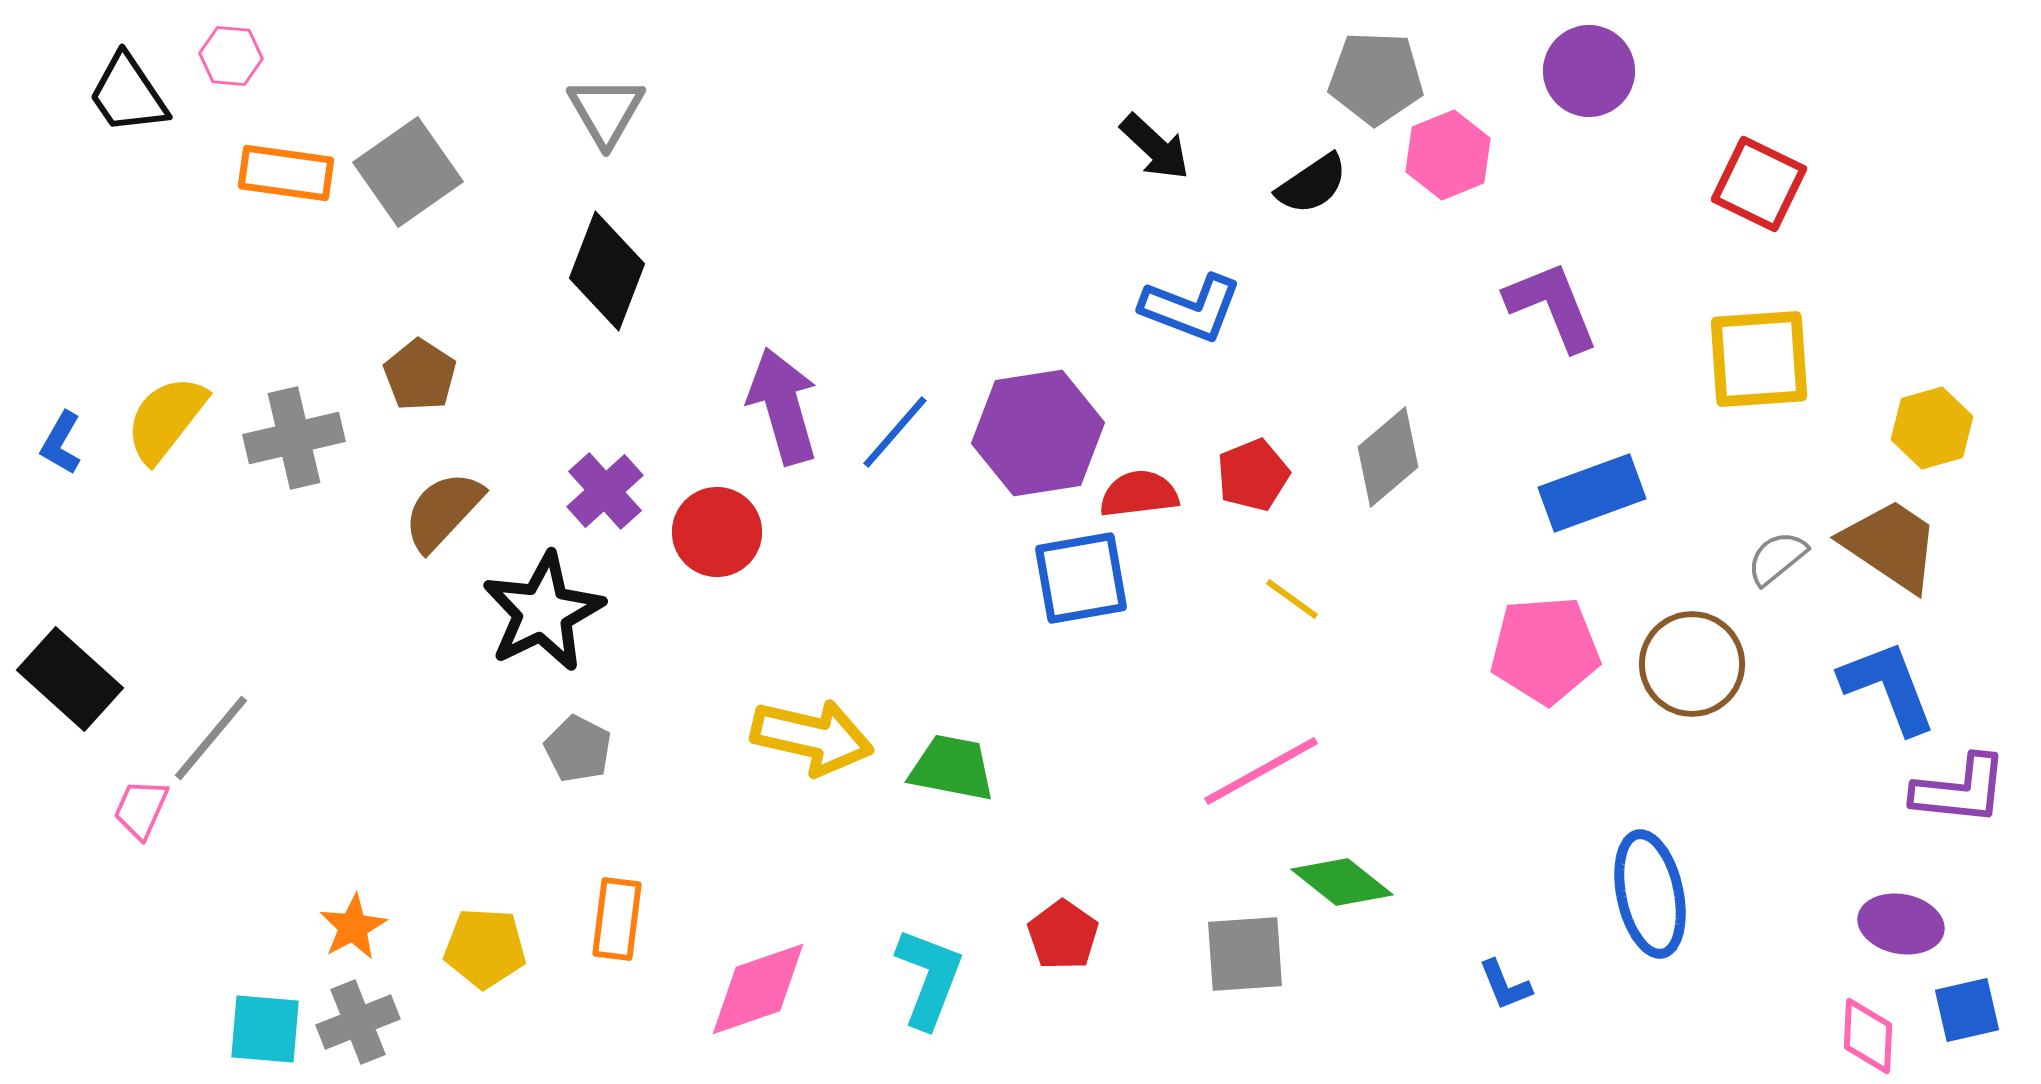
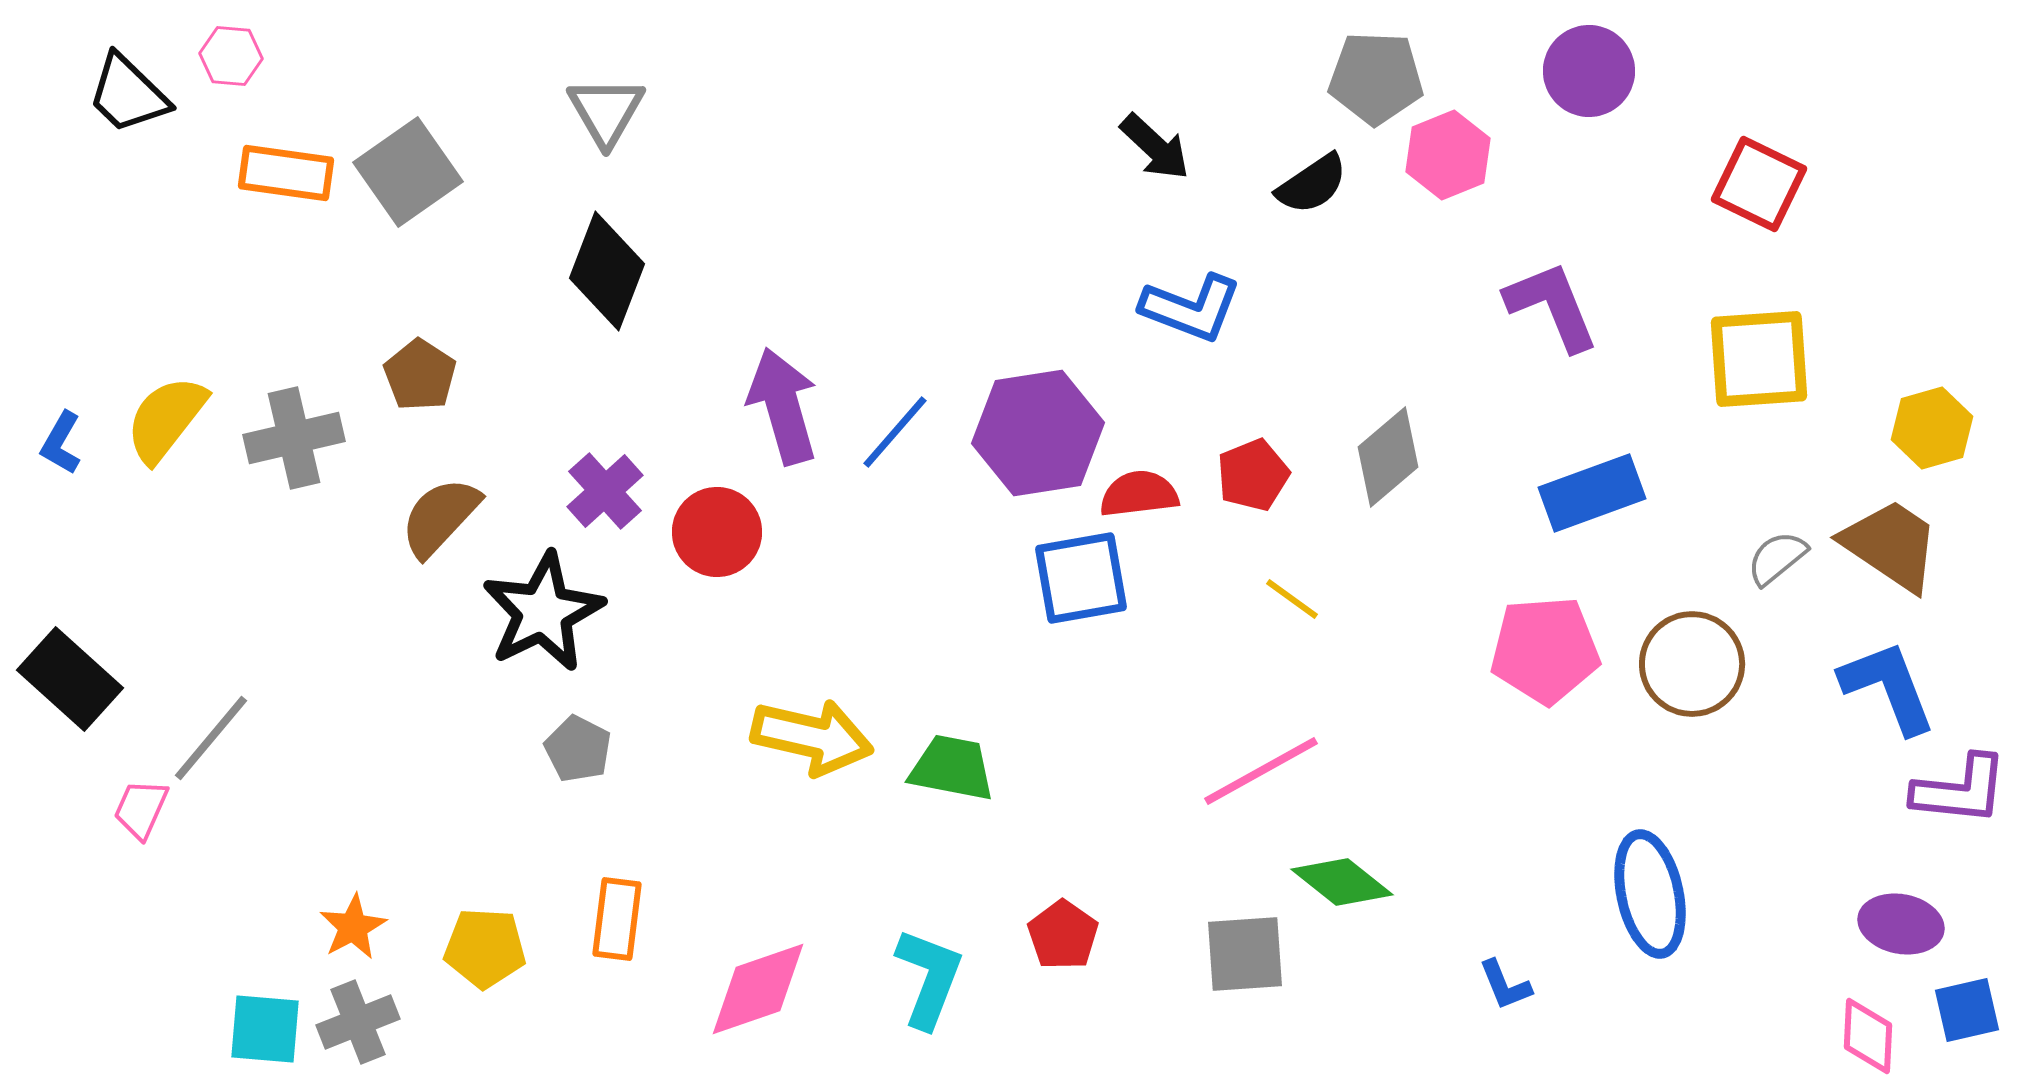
black trapezoid at (128, 94): rotated 12 degrees counterclockwise
brown semicircle at (443, 511): moved 3 px left, 6 px down
